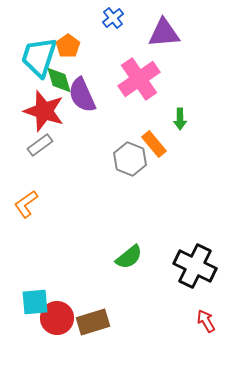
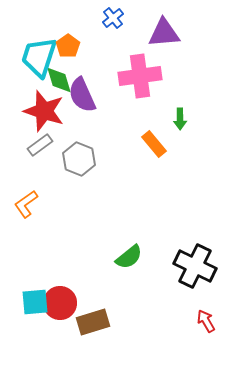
pink cross: moved 1 px right, 3 px up; rotated 27 degrees clockwise
gray hexagon: moved 51 px left
red circle: moved 3 px right, 15 px up
